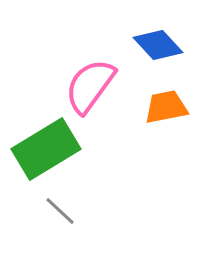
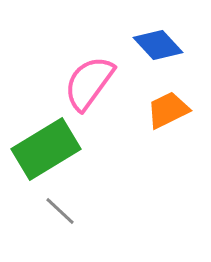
pink semicircle: moved 1 px left, 3 px up
orange trapezoid: moved 2 px right, 3 px down; rotated 15 degrees counterclockwise
